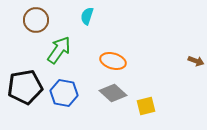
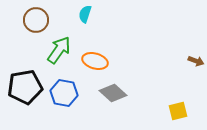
cyan semicircle: moved 2 px left, 2 px up
orange ellipse: moved 18 px left
yellow square: moved 32 px right, 5 px down
